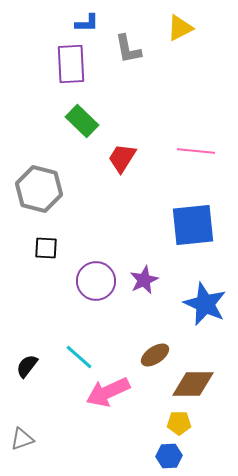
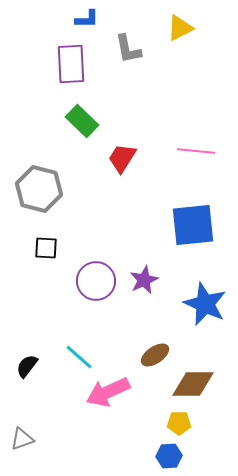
blue L-shape: moved 4 px up
